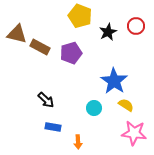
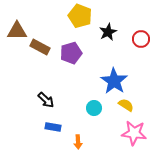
red circle: moved 5 px right, 13 px down
brown triangle: moved 3 px up; rotated 15 degrees counterclockwise
